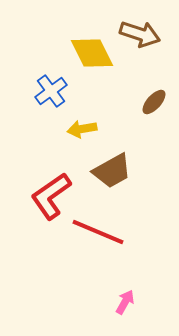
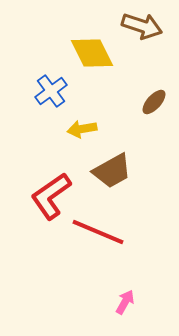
brown arrow: moved 2 px right, 8 px up
